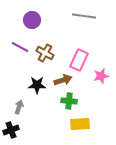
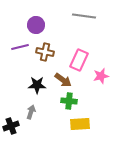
purple circle: moved 4 px right, 5 px down
purple line: rotated 42 degrees counterclockwise
brown cross: moved 1 px up; rotated 18 degrees counterclockwise
brown arrow: rotated 54 degrees clockwise
gray arrow: moved 12 px right, 5 px down
black cross: moved 4 px up
